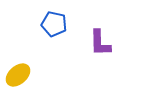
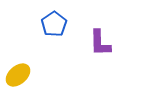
blue pentagon: rotated 25 degrees clockwise
